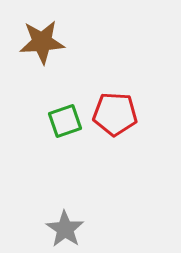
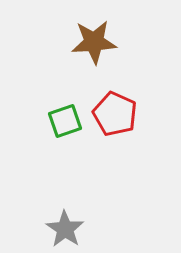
brown star: moved 52 px right
red pentagon: rotated 21 degrees clockwise
